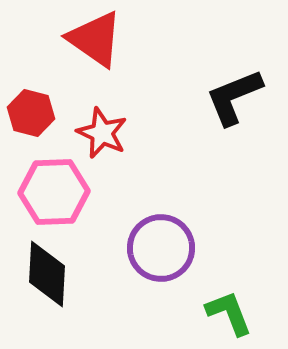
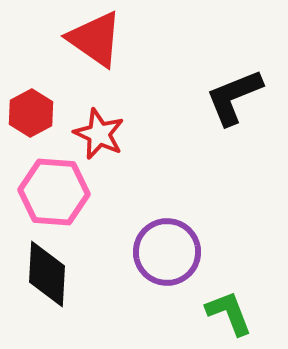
red hexagon: rotated 18 degrees clockwise
red star: moved 3 px left, 1 px down
pink hexagon: rotated 6 degrees clockwise
purple circle: moved 6 px right, 4 px down
